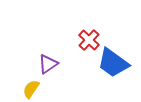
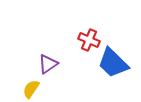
red cross: rotated 20 degrees counterclockwise
blue trapezoid: rotated 8 degrees clockwise
